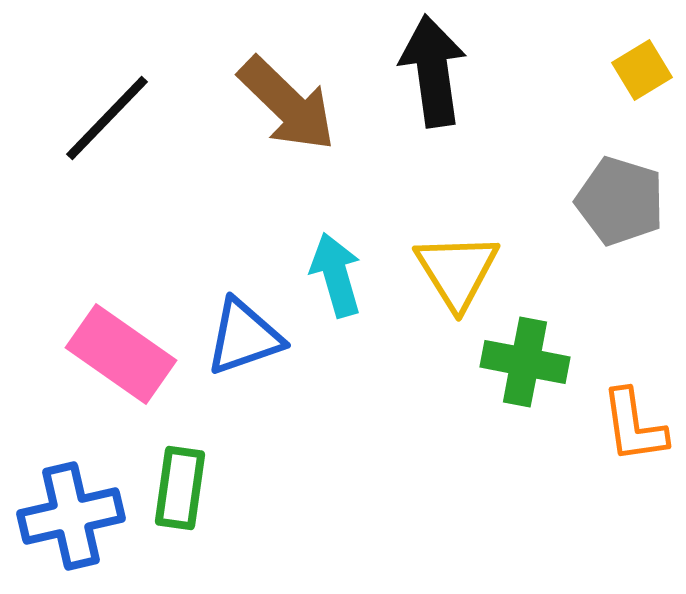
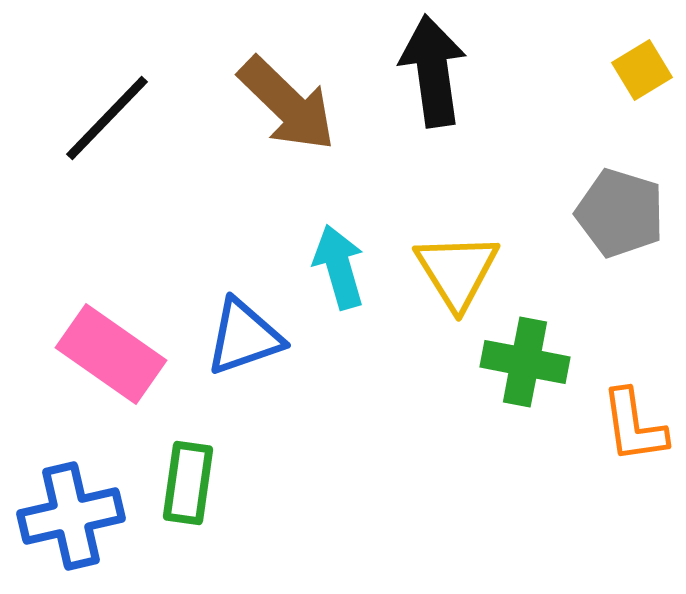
gray pentagon: moved 12 px down
cyan arrow: moved 3 px right, 8 px up
pink rectangle: moved 10 px left
green rectangle: moved 8 px right, 5 px up
